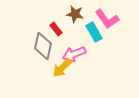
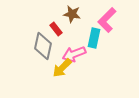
brown star: moved 3 px left
pink L-shape: moved 1 px down; rotated 80 degrees clockwise
cyan rectangle: moved 6 px down; rotated 42 degrees clockwise
